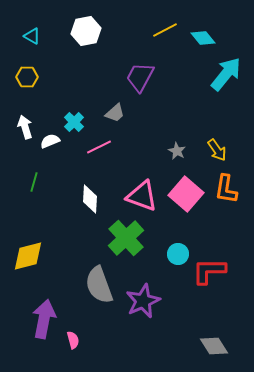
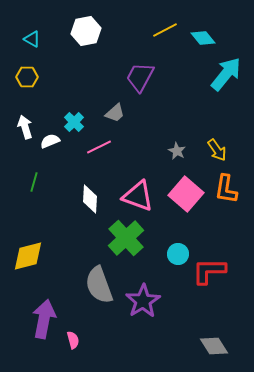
cyan triangle: moved 3 px down
pink triangle: moved 4 px left
purple star: rotated 8 degrees counterclockwise
